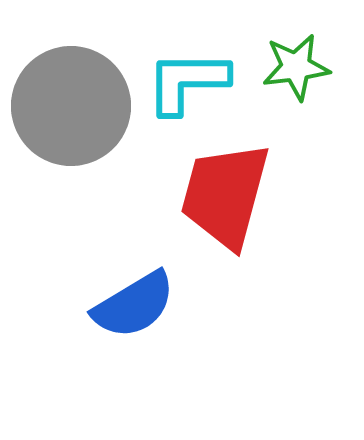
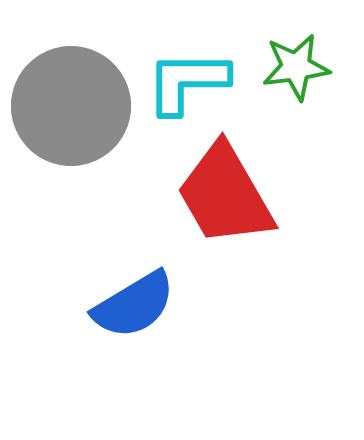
red trapezoid: rotated 45 degrees counterclockwise
